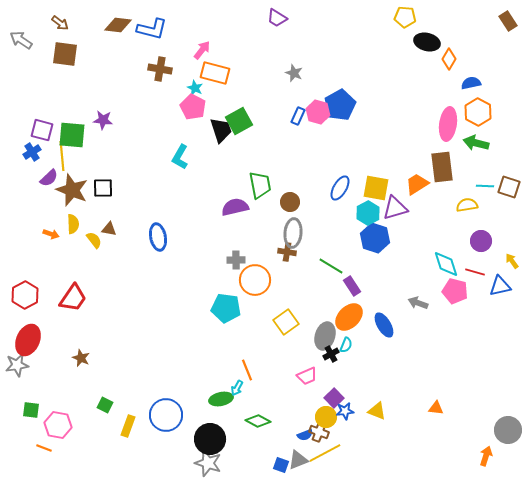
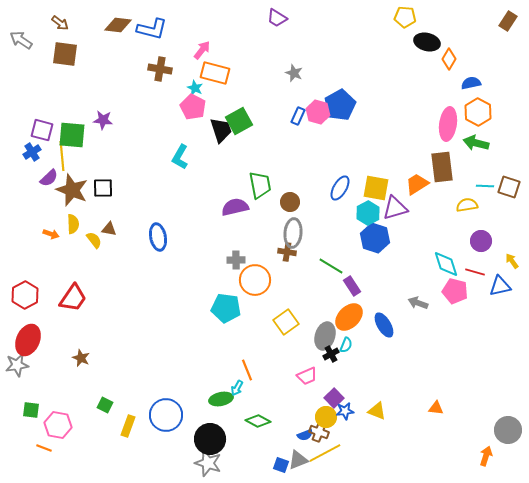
brown rectangle at (508, 21): rotated 66 degrees clockwise
